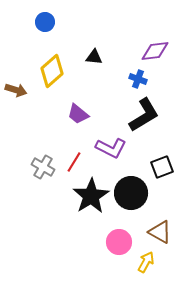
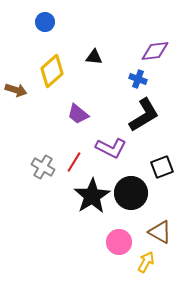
black star: moved 1 px right
